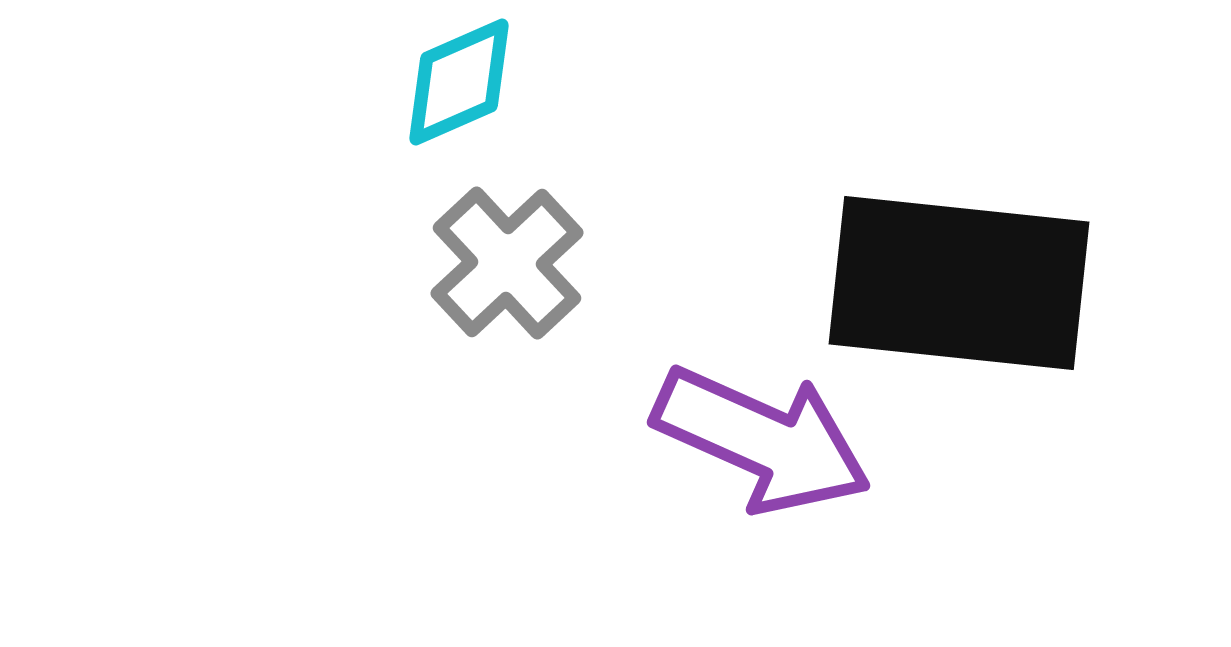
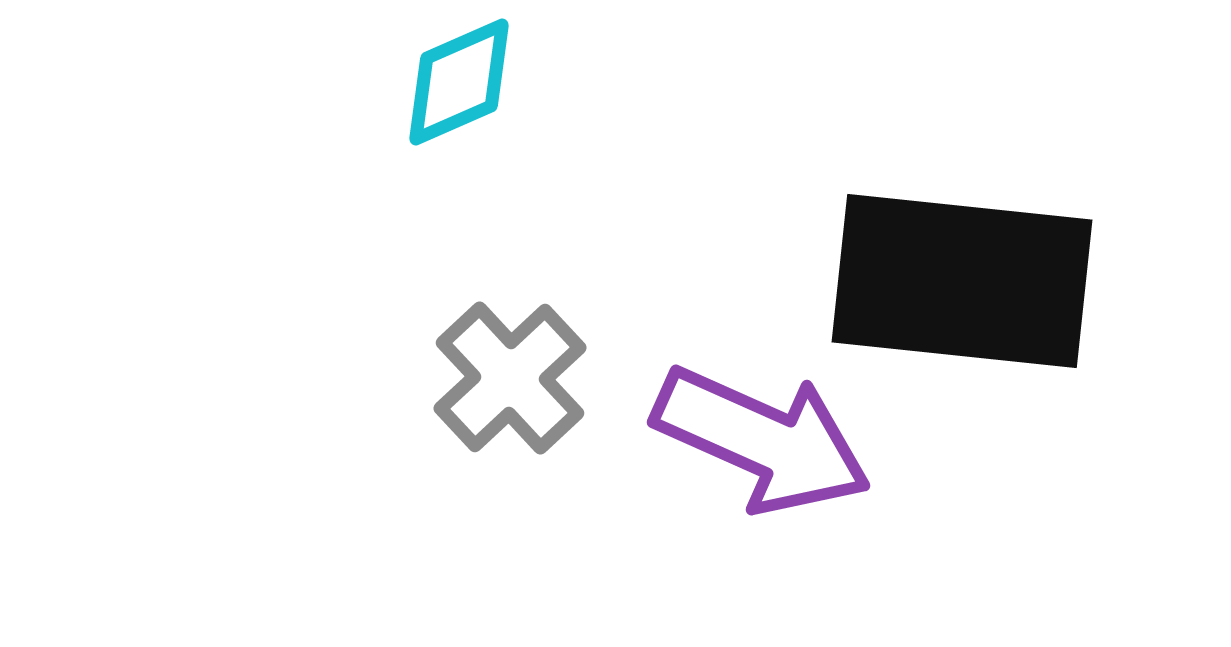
gray cross: moved 3 px right, 115 px down
black rectangle: moved 3 px right, 2 px up
